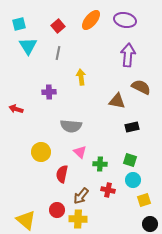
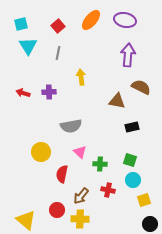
cyan square: moved 2 px right
red arrow: moved 7 px right, 16 px up
gray semicircle: rotated 15 degrees counterclockwise
yellow cross: moved 2 px right
